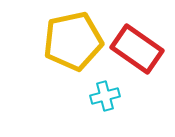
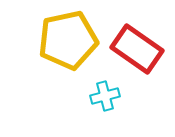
yellow pentagon: moved 5 px left, 1 px up
